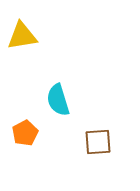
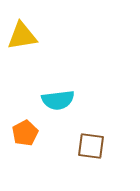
cyan semicircle: rotated 80 degrees counterclockwise
brown square: moved 7 px left, 4 px down; rotated 12 degrees clockwise
